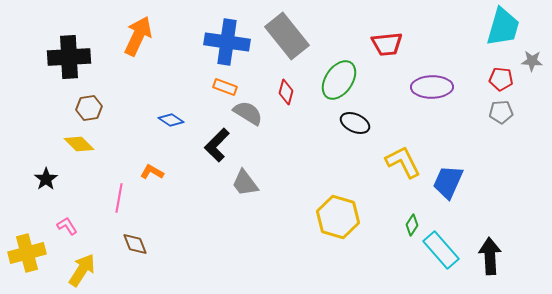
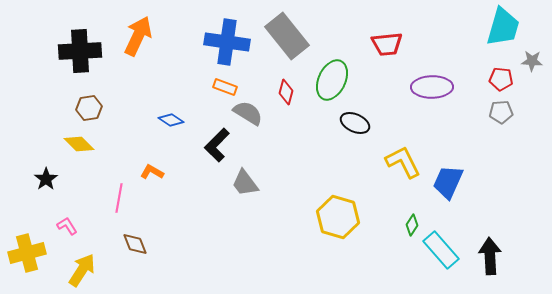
black cross: moved 11 px right, 6 px up
green ellipse: moved 7 px left; rotated 9 degrees counterclockwise
